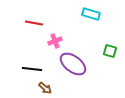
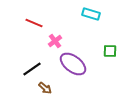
red line: rotated 12 degrees clockwise
pink cross: rotated 16 degrees counterclockwise
green square: rotated 16 degrees counterclockwise
black line: rotated 42 degrees counterclockwise
